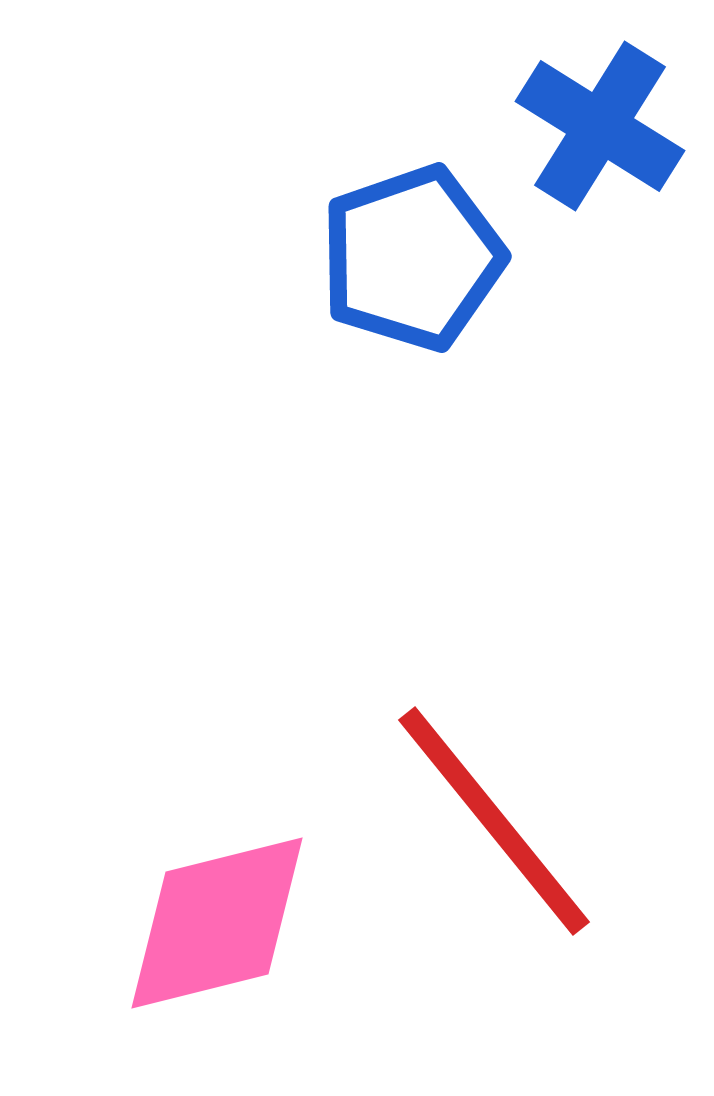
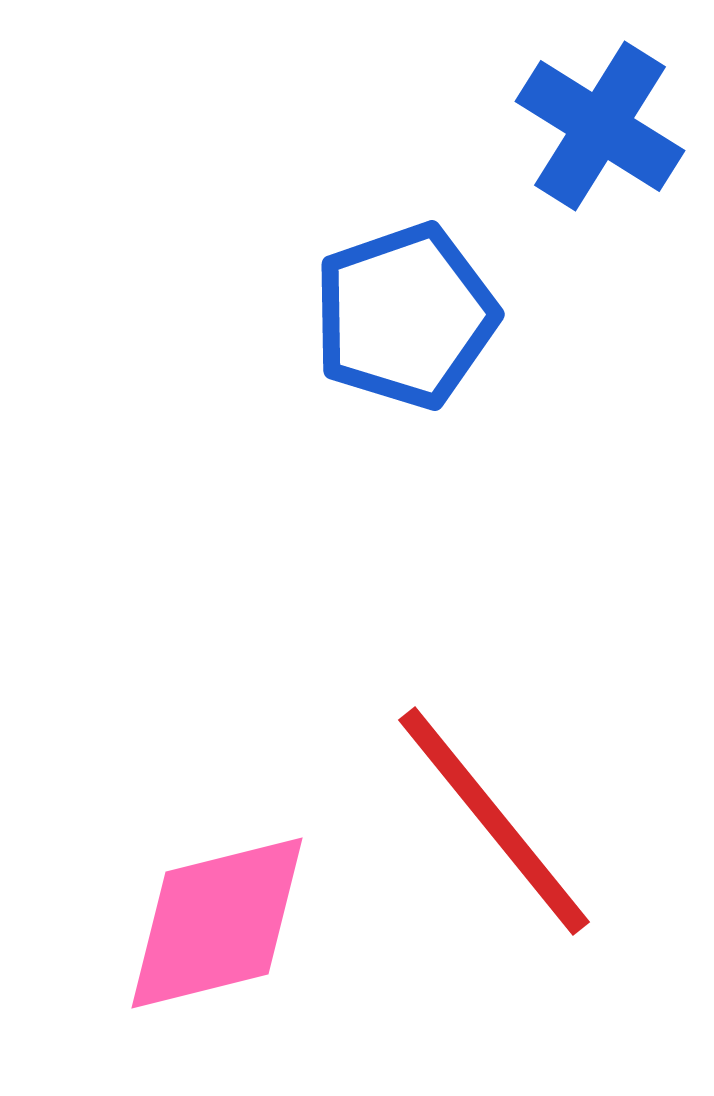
blue pentagon: moved 7 px left, 58 px down
